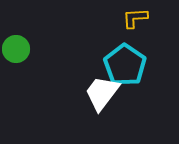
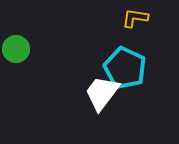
yellow L-shape: rotated 12 degrees clockwise
cyan pentagon: moved 3 px down; rotated 9 degrees counterclockwise
